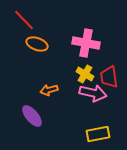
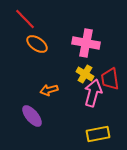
red line: moved 1 px right, 1 px up
orange ellipse: rotated 15 degrees clockwise
red trapezoid: moved 1 px right, 2 px down
pink arrow: rotated 88 degrees counterclockwise
